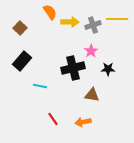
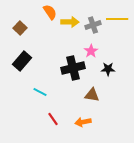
cyan line: moved 6 px down; rotated 16 degrees clockwise
